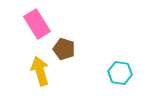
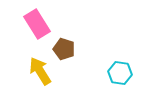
yellow arrow: rotated 16 degrees counterclockwise
